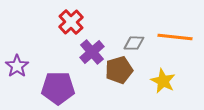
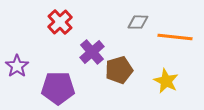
red cross: moved 11 px left
gray diamond: moved 4 px right, 21 px up
yellow star: moved 3 px right
